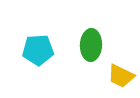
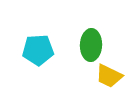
yellow trapezoid: moved 12 px left
